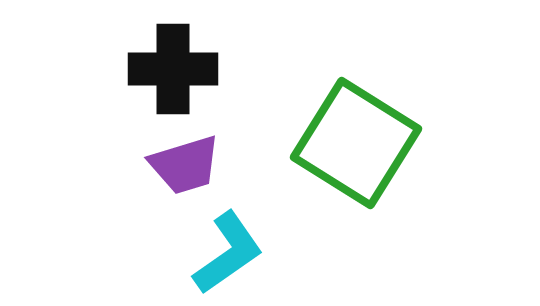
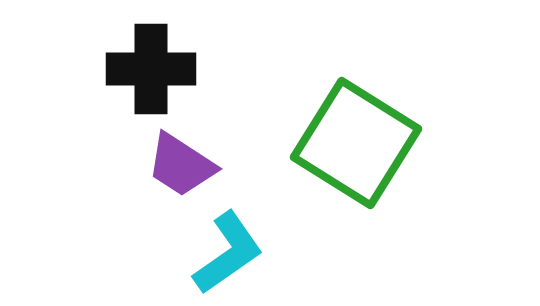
black cross: moved 22 px left
purple trapezoid: moved 4 px left; rotated 50 degrees clockwise
